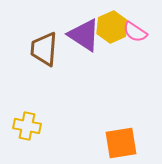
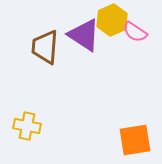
yellow hexagon: moved 7 px up
brown trapezoid: moved 1 px right, 2 px up
orange square: moved 14 px right, 3 px up
